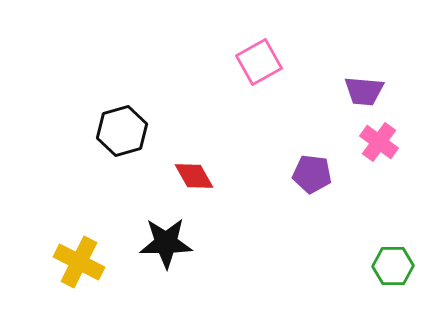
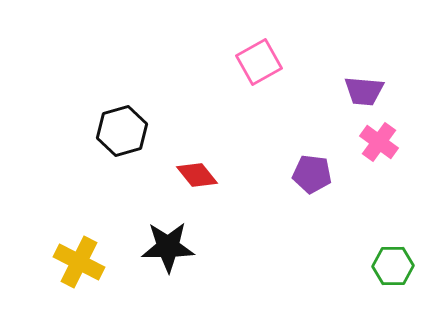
red diamond: moved 3 px right, 1 px up; rotated 9 degrees counterclockwise
black star: moved 2 px right, 4 px down
